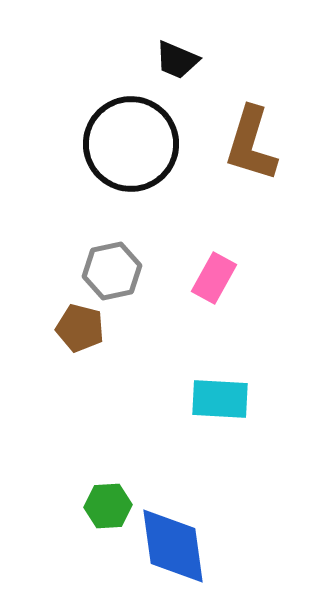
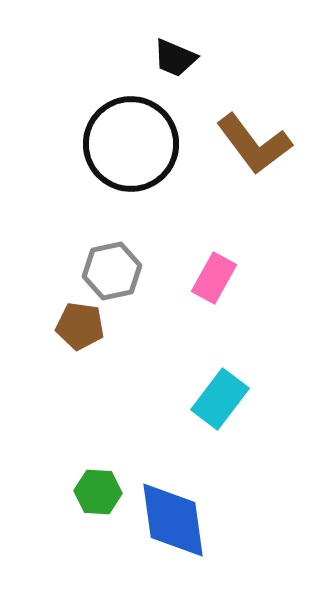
black trapezoid: moved 2 px left, 2 px up
brown L-shape: moved 3 px right; rotated 54 degrees counterclockwise
brown pentagon: moved 2 px up; rotated 6 degrees counterclockwise
cyan rectangle: rotated 56 degrees counterclockwise
green hexagon: moved 10 px left, 14 px up; rotated 6 degrees clockwise
blue diamond: moved 26 px up
